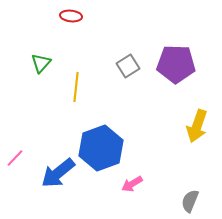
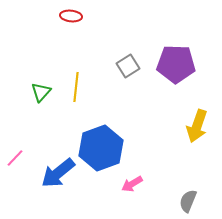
green triangle: moved 29 px down
gray semicircle: moved 2 px left
